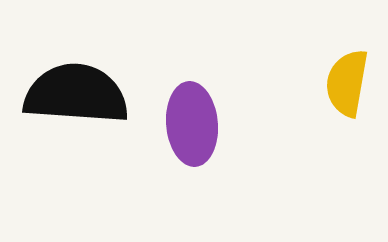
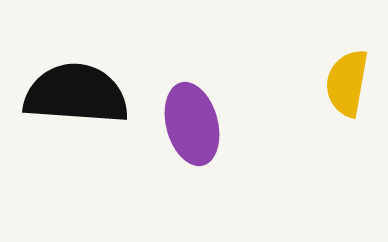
purple ellipse: rotated 10 degrees counterclockwise
